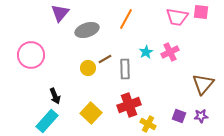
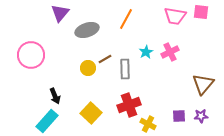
pink trapezoid: moved 2 px left, 1 px up
purple square: rotated 24 degrees counterclockwise
